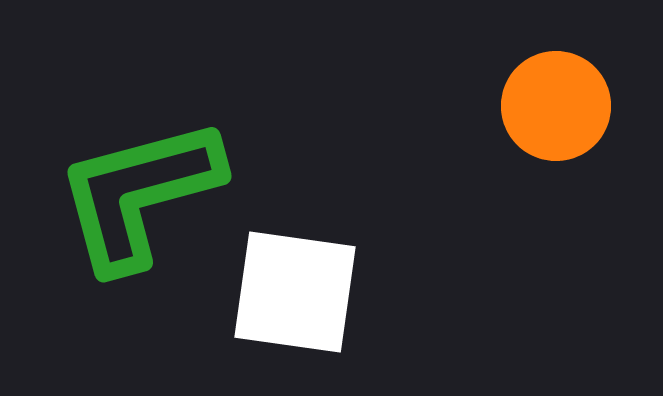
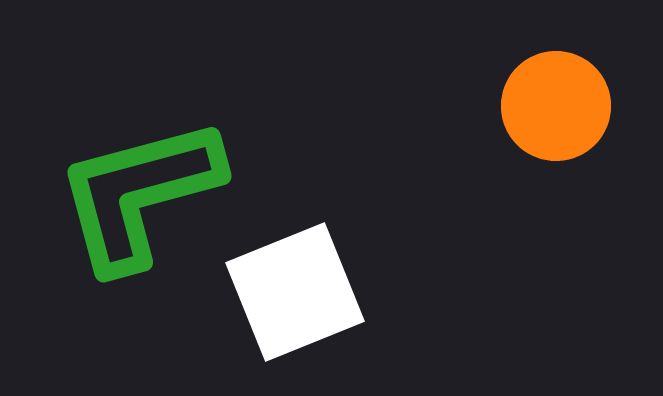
white square: rotated 30 degrees counterclockwise
